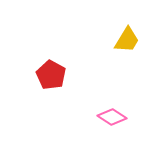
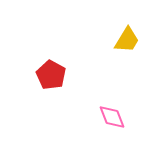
pink diamond: rotated 36 degrees clockwise
